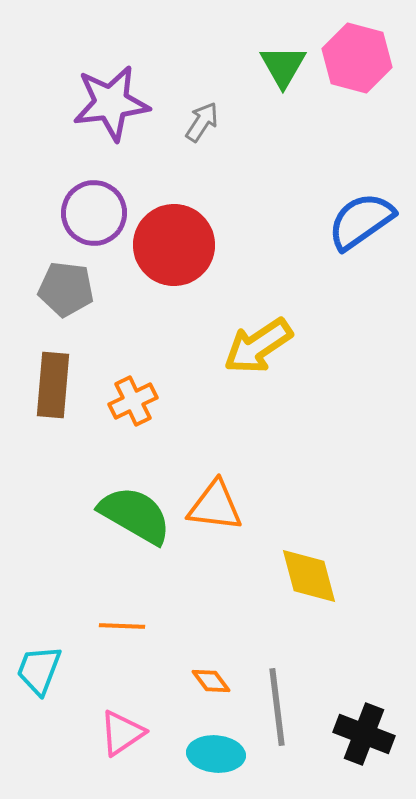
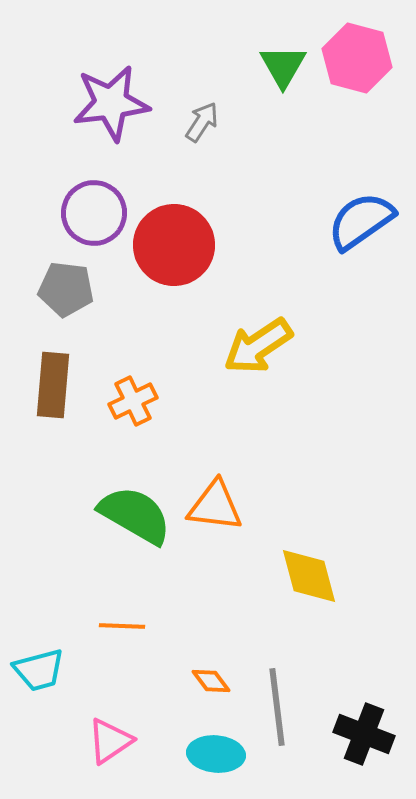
cyan trapezoid: rotated 126 degrees counterclockwise
pink triangle: moved 12 px left, 8 px down
